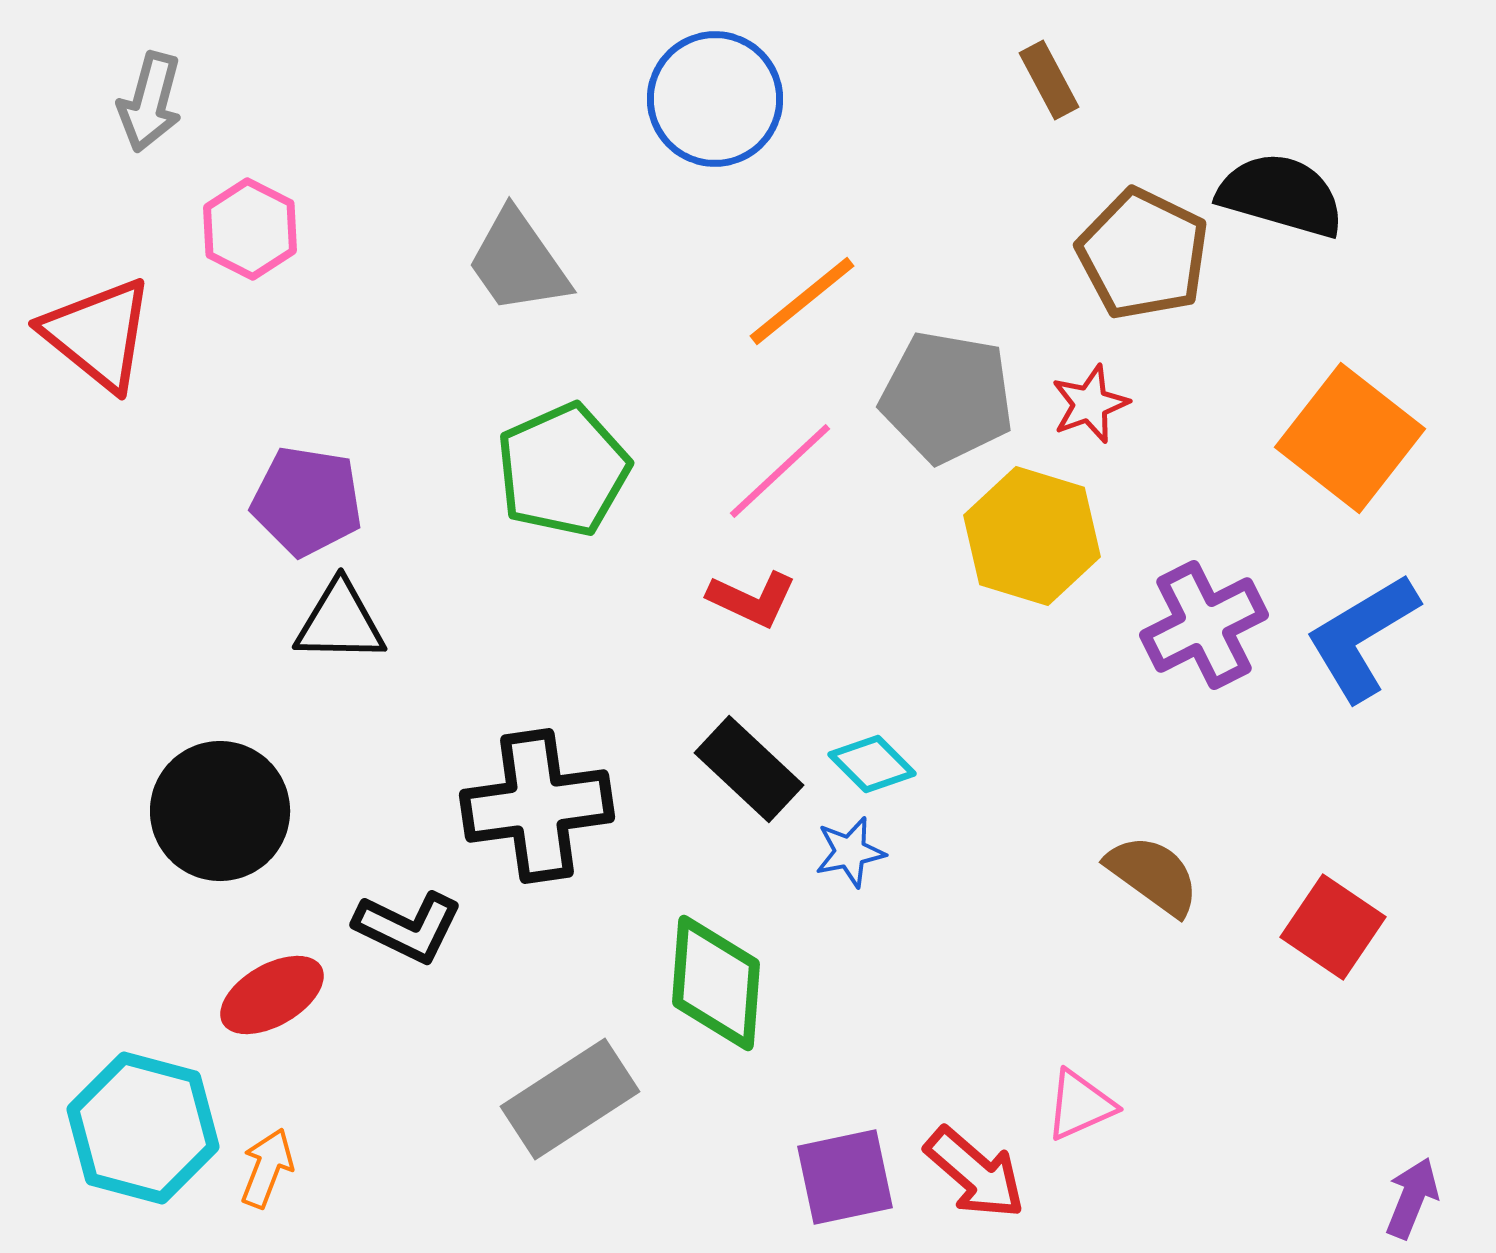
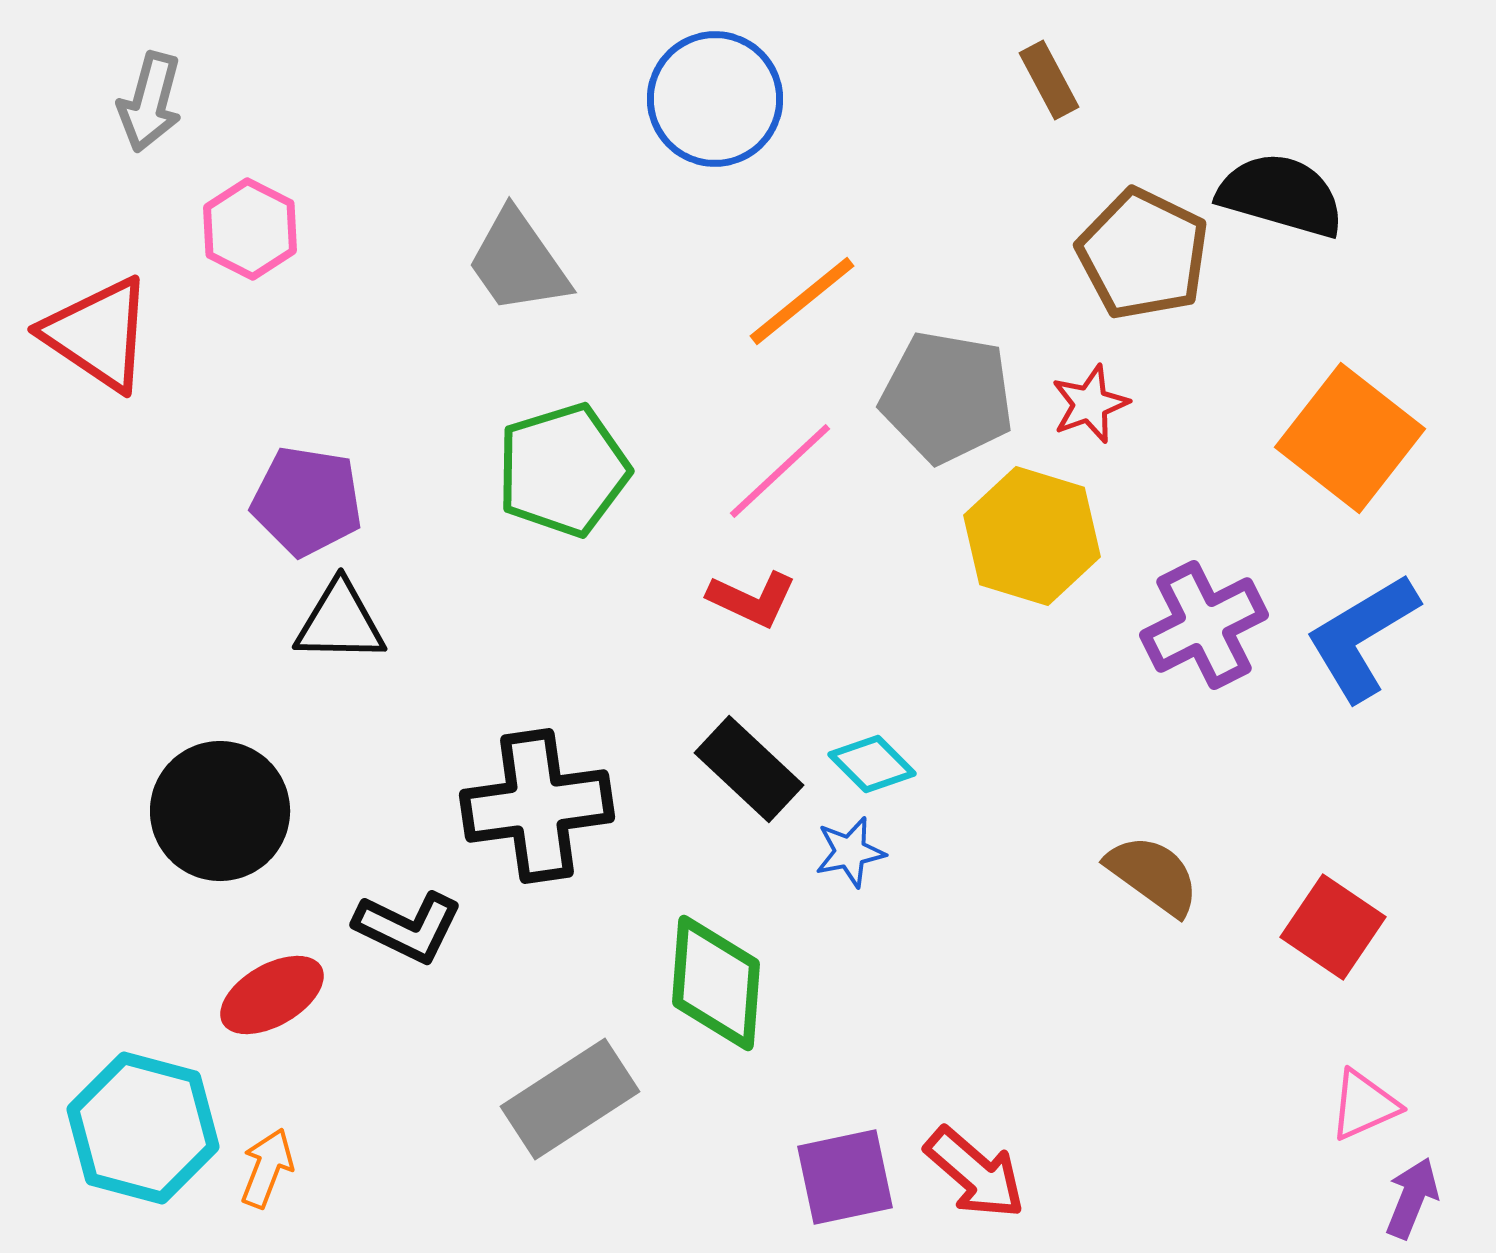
red triangle: rotated 5 degrees counterclockwise
green pentagon: rotated 7 degrees clockwise
pink triangle: moved 284 px right
